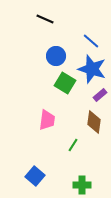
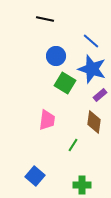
black line: rotated 12 degrees counterclockwise
